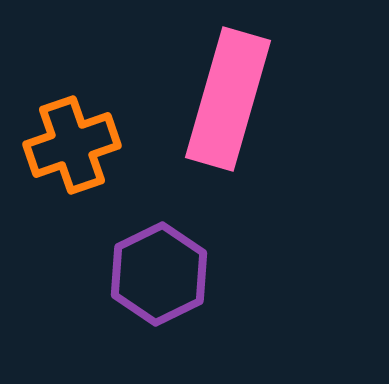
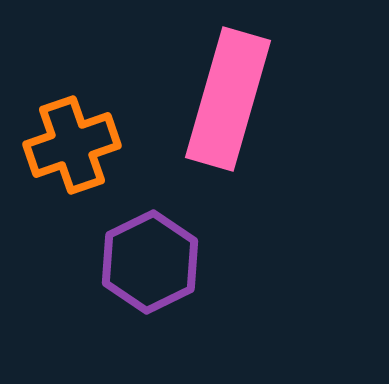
purple hexagon: moved 9 px left, 12 px up
